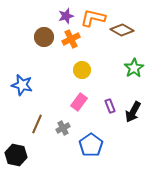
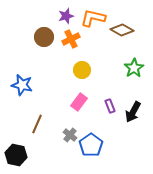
gray cross: moved 7 px right, 7 px down; rotated 24 degrees counterclockwise
